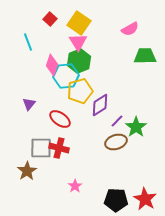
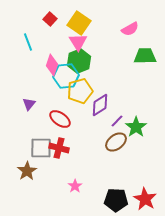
brown ellipse: rotated 20 degrees counterclockwise
